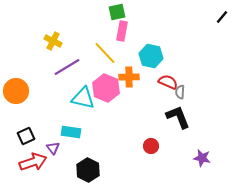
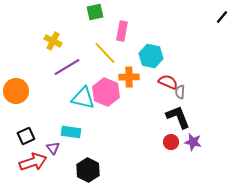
green square: moved 22 px left
pink hexagon: moved 4 px down
red circle: moved 20 px right, 4 px up
purple star: moved 9 px left, 16 px up
